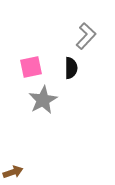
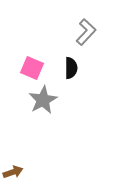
gray L-shape: moved 4 px up
pink square: moved 1 px right, 1 px down; rotated 35 degrees clockwise
